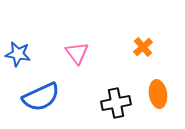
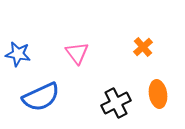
black cross: rotated 16 degrees counterclockwise
